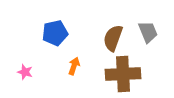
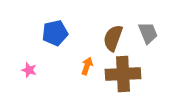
gray trapezoid: moved 1 px down
orange arrow: moved 13 px right
pink star: moved 4 px right, 2 px up
